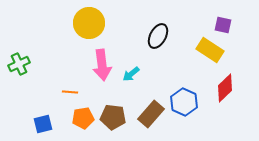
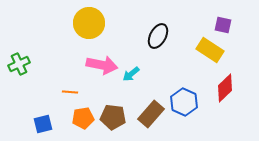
pink arrow: rotated 72 degrees counterclockwise
